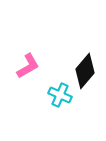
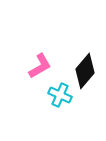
pink L-shape: moved 12 px right
